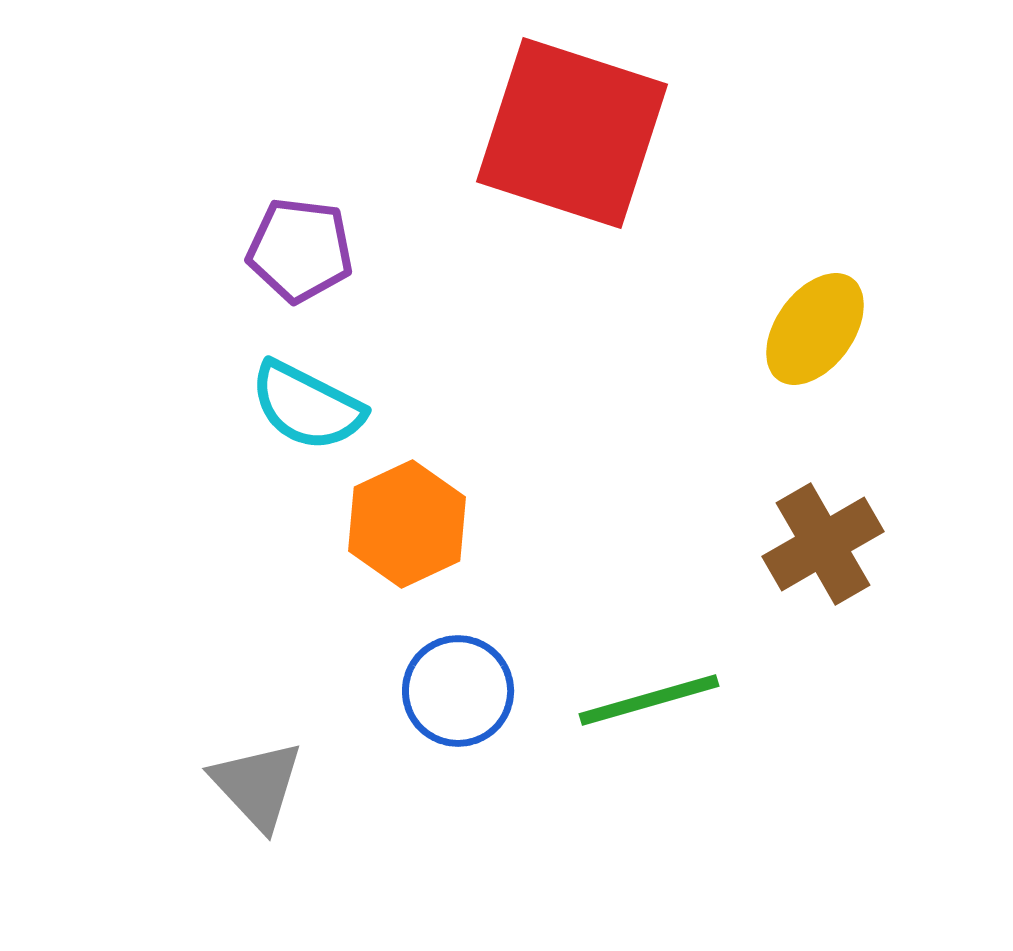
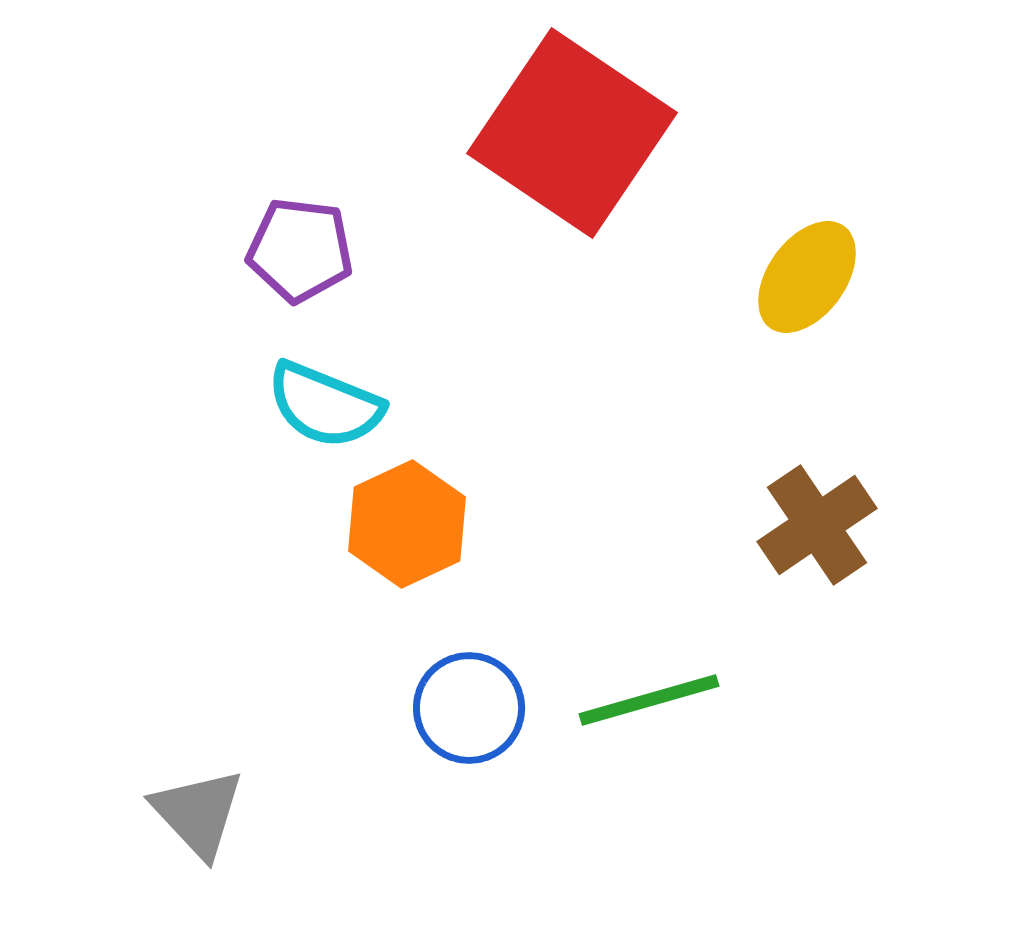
red square: rotated 16 degrees clockwise
yellow ellipse: moved 8 px left, 52 px up
cyan semicircle: moved 18 px right, 1 px up; rotated 5 degrees counterclockwise
brown cross: moved 6 px left, 19 px up; rotated 4 degrees counterclockwise
blue circle: moved 11 px right, 17 px down
gray triangle: moved 59 px left, 28 px down
